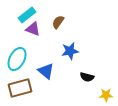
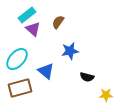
purple triangle: rotated 21 degrees clockwise
cyan ellipse: rotated 15 degrees clockwise
